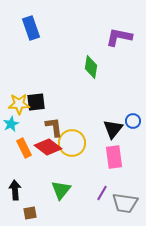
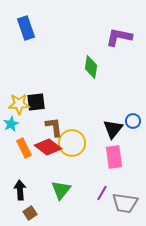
blue rectangle: moved 5 px left
black arrow: moved 5 px right
brown square: rotated 24 degrees counterclockwise
